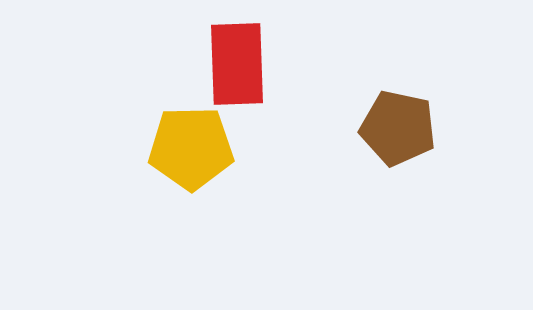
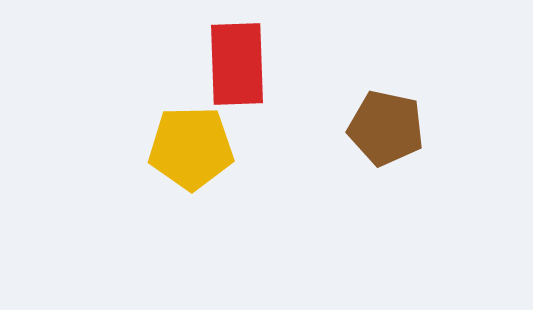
brown pentagon: moved 12 px left
